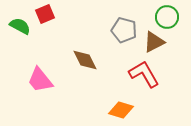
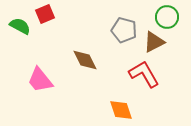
orange diamond: rotated 55 degrees clockwise
